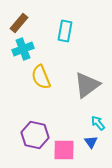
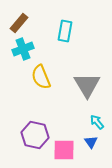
gray triangle: rotated 24 degrees counterclockwise
cyan arrow: moved 1 px left, 1 px up
